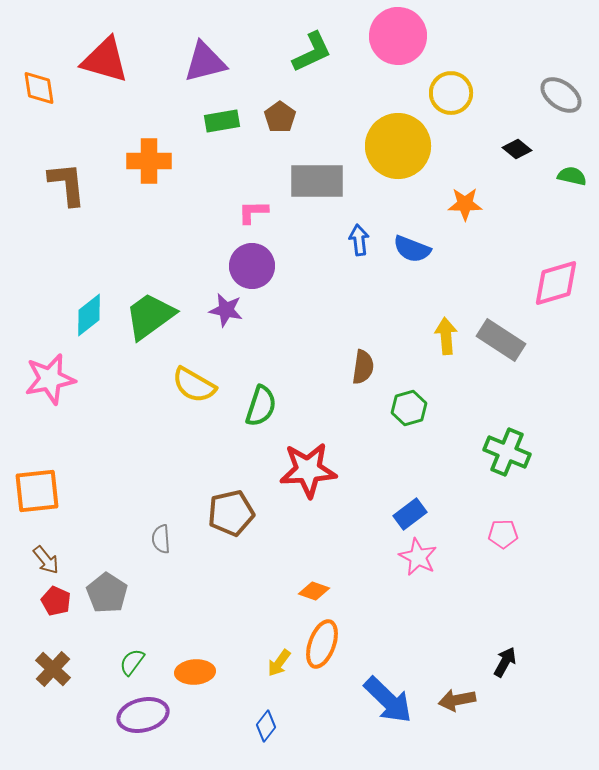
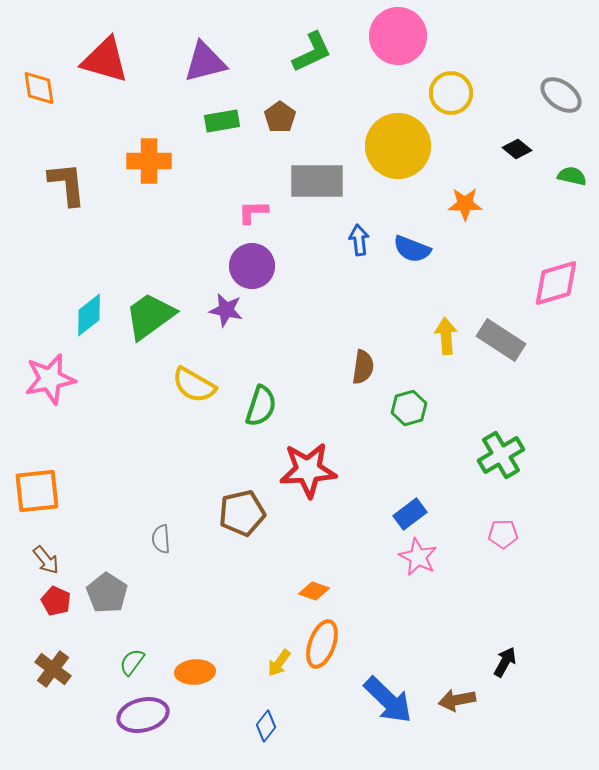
green cross at (507, 452): moved 6 px left, 3 px down; rotated 36 degrees clockwise
brown pentagon at (231, 513): moved 11 px right
brown cross at (53, 669): rotated 6 degrees counterclockwise
